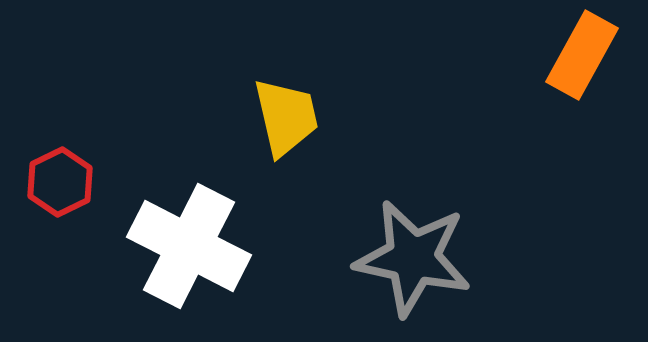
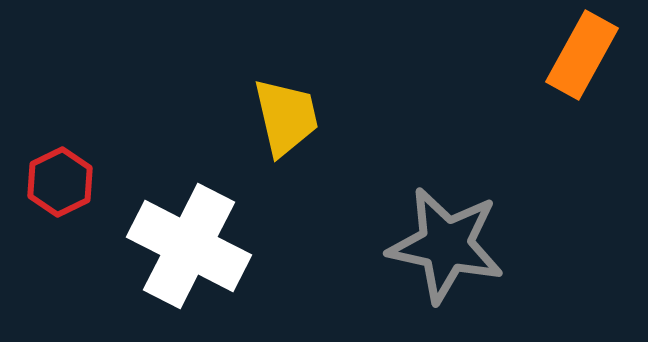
gray star: moved 33 px right, 13 px up
